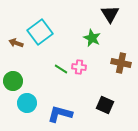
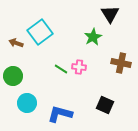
green star: moved 1 px right, 1 px up; rotated 18 degrees clockwise
green circle: moved 5 px up
